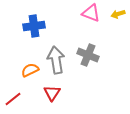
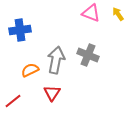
yellow arrow: rotated 72 degrees clockwise
blue cross: moved 14 px left, 4 px down
gray arrow: rotated 20 degrees clockwise
red line: moved 2 px down
